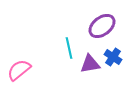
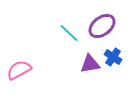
cyan line: moved 15 px up; rotated 35 degrees counterclockwise
pink semicircle: rotated 10 degrees clockwise
